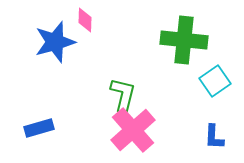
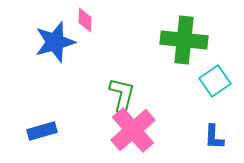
green L-shape: moved 1 px left
blue rectangle: moved 3 px right, 3 px down
